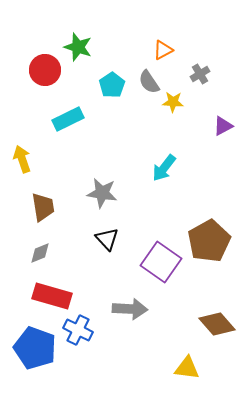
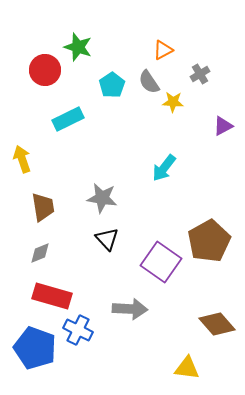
gray star: moved 5 px down
